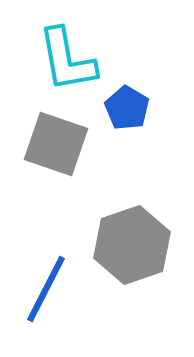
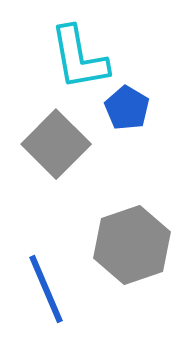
cyan L-shape: moved 12 px right, 2 px up
gray square: rotated 26 degrees clockwise
blue line: rotated 50 degrees counterclockwise
